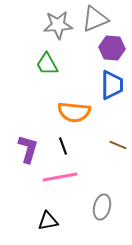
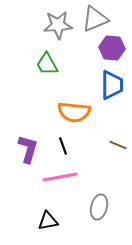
gray ellipse: moved 3 px left
